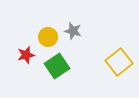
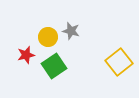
gray star: moved 2 px left
green square: moved 3 px left
